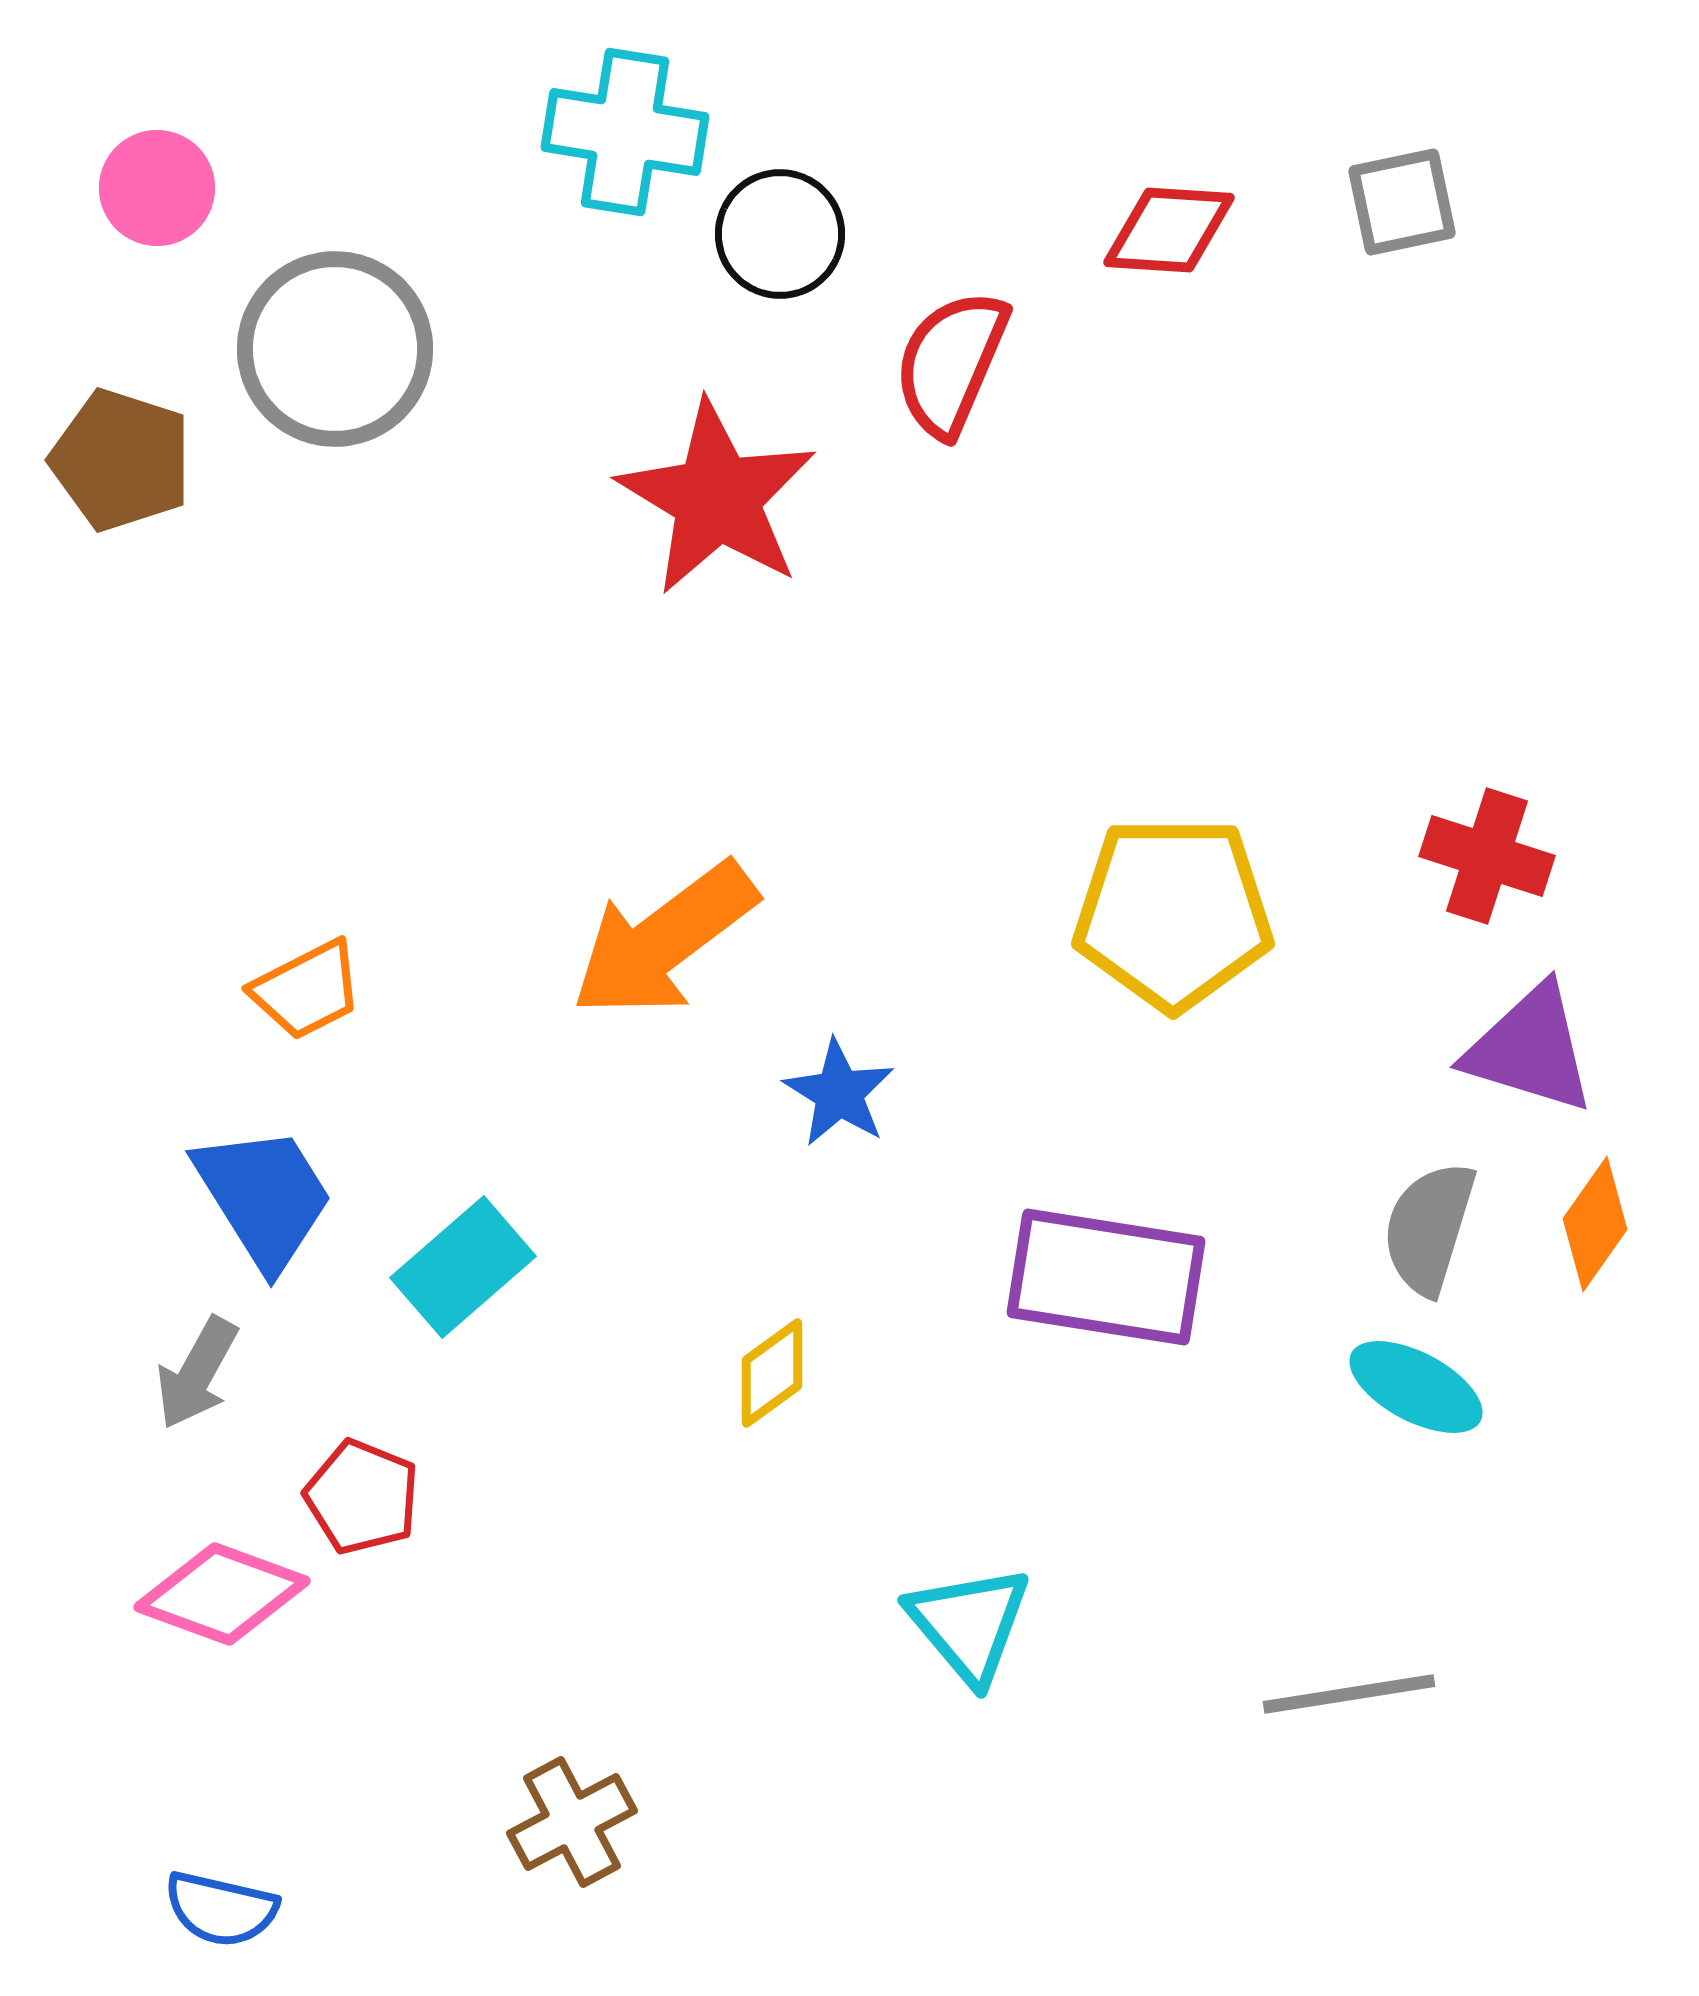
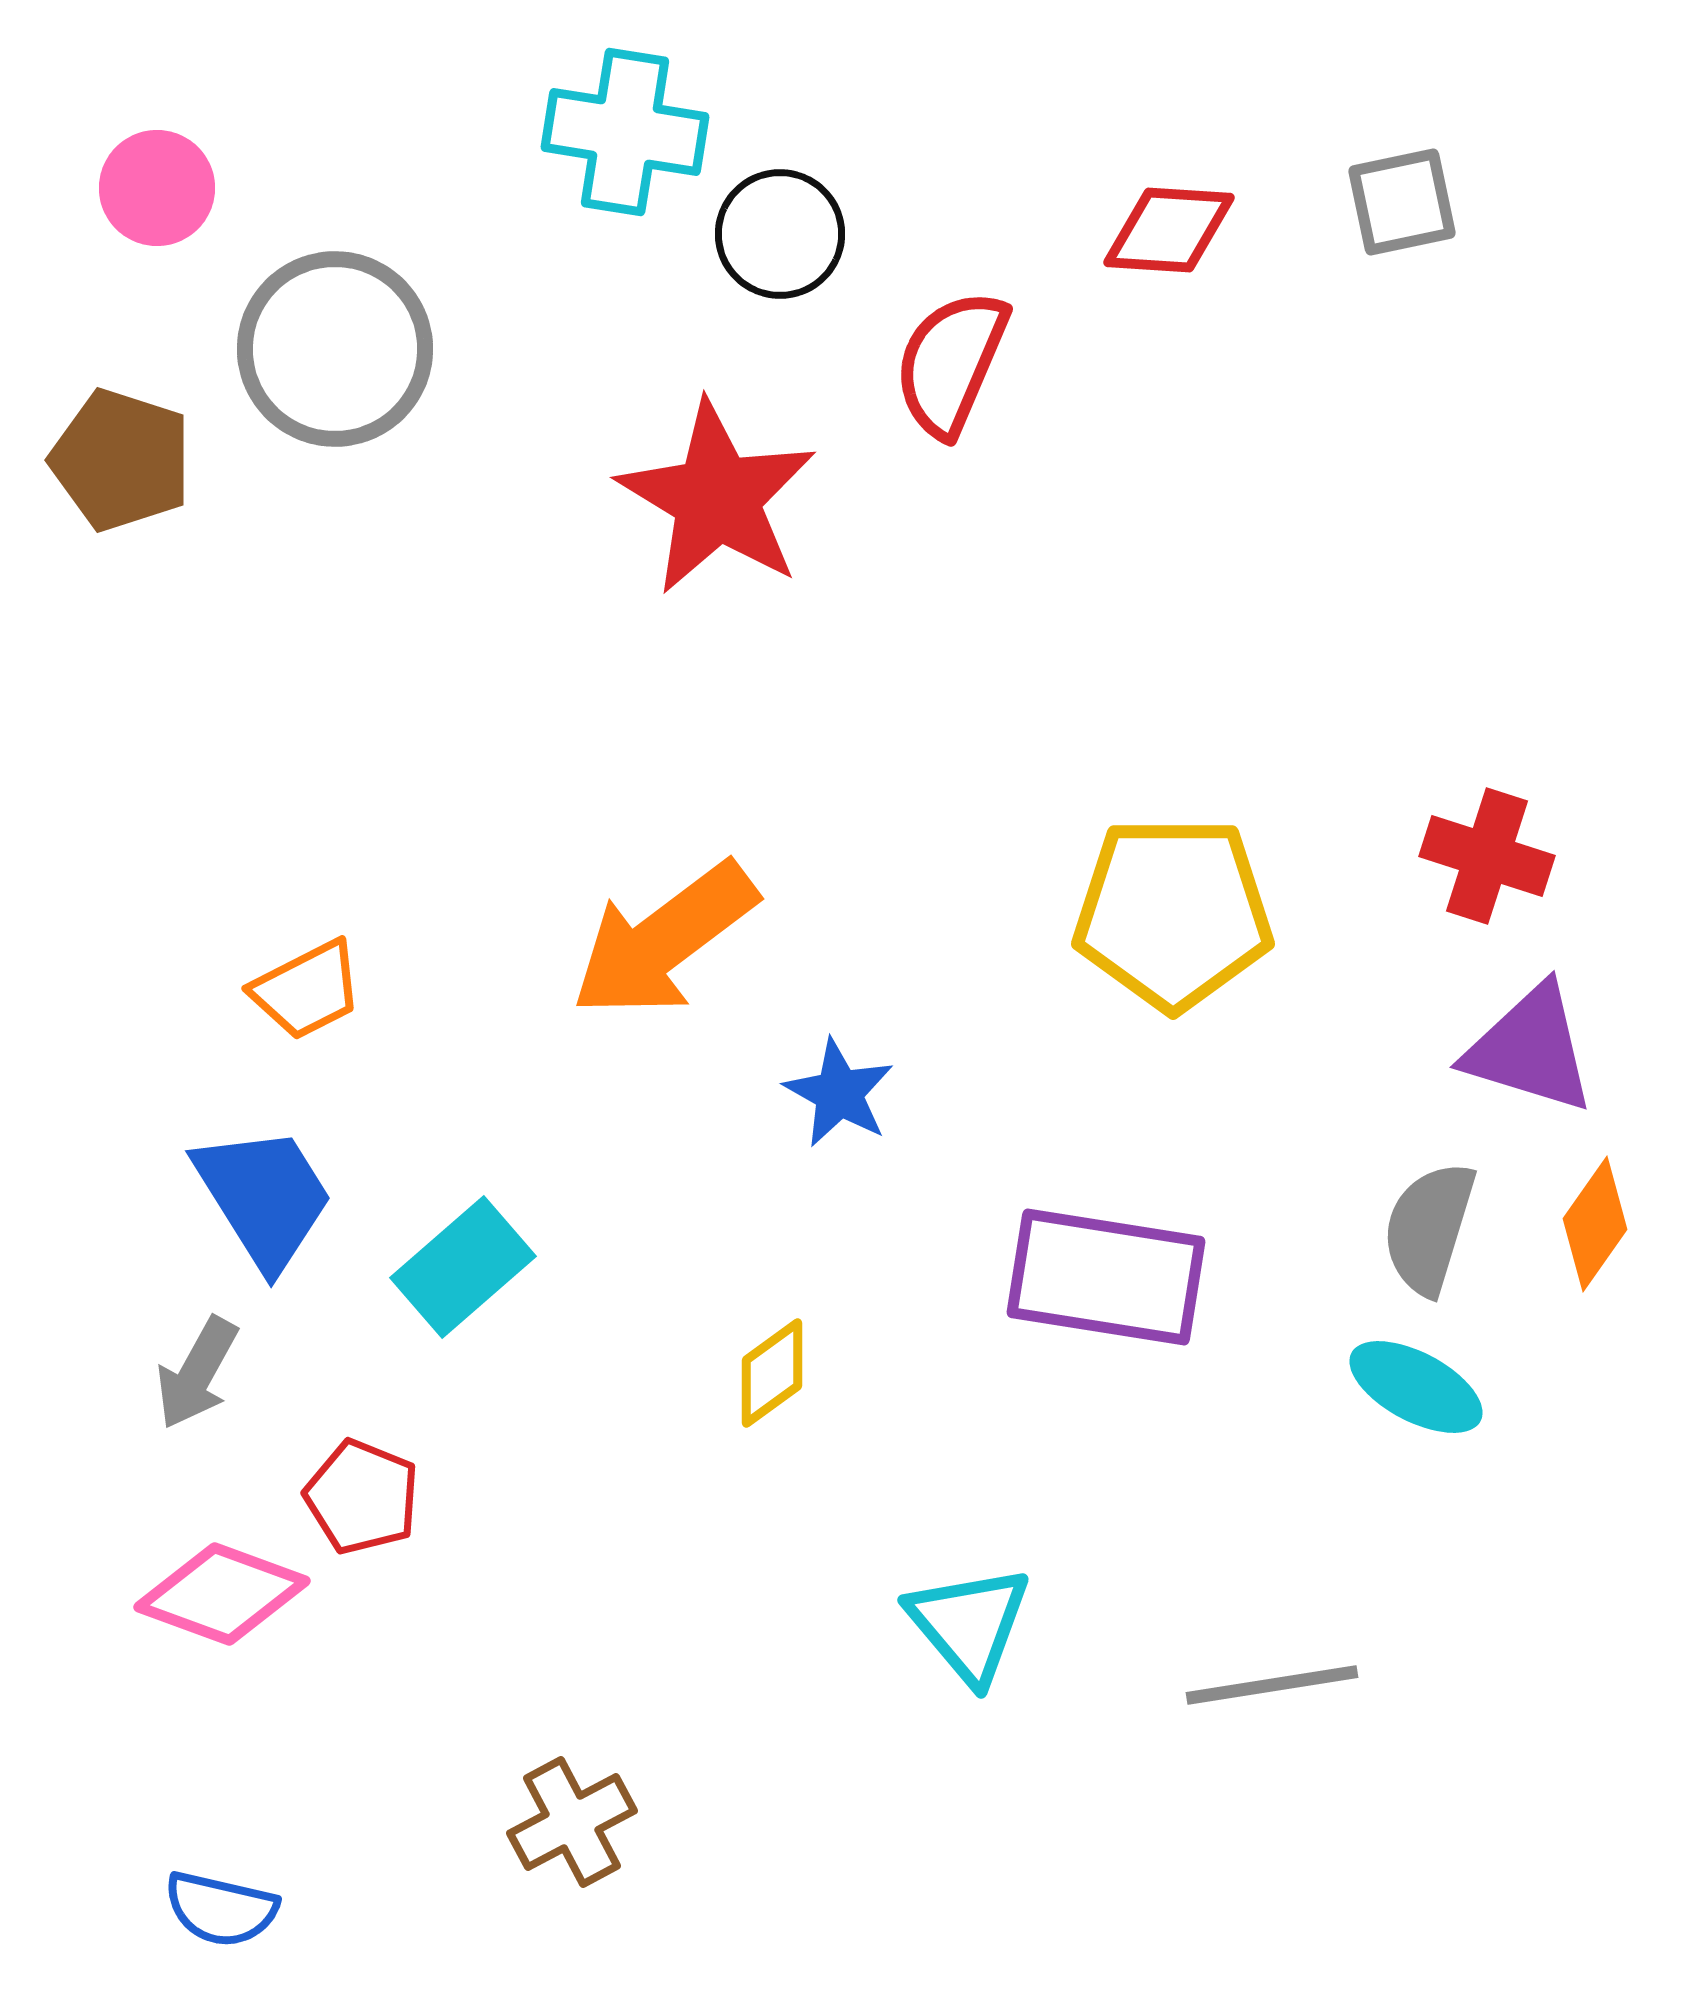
blue star: rotated 3 degrees counterclockwise
gray line: moved 77 px left, 9 px up
